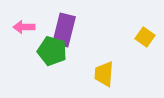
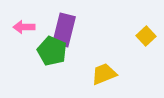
yellow square: moved 1 px right, 1 px up; rotated 12 degrees clockwise
green pentagon: rotated 8 degrees clockwise
yellow trapezoid: rotated 64 degrees clockwise
